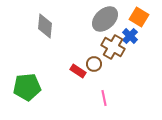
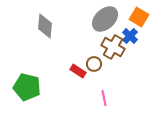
green pentagon: rotated 20 degrees clockwise
